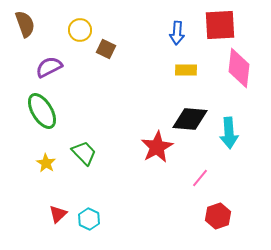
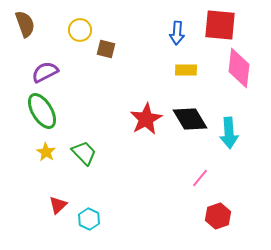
red square: rotated 8 degrees clockwise
brown square: rotated 12 degrees counterclockwise
purple semicircle: moved 4 px left, 5 px down
black diamond: rotated 54 degrees clockwise
red star: moved 11 px left, 28 px up
yellow star: moved 11 px up
red triangle: moved 9 px up
